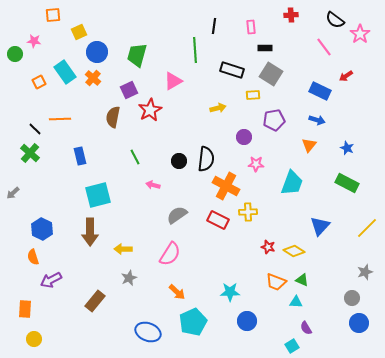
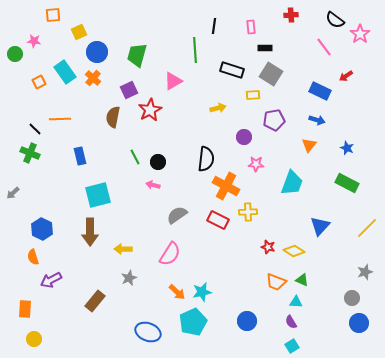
green cross at (30, 153): rotated 18 degrees counterclockwise
black circle at (179, 161): moved 21 px left, 1 px down
cyan star at (230, 292): moved 28 px left; rotated 12 degrees counterclockwise
purple semicircle at (306, 328): moved 15 px left, 6 px up
